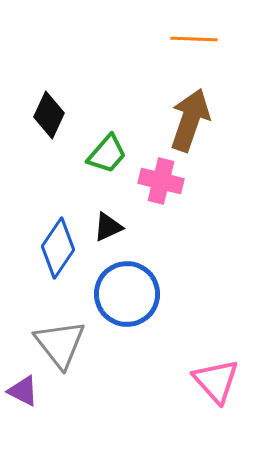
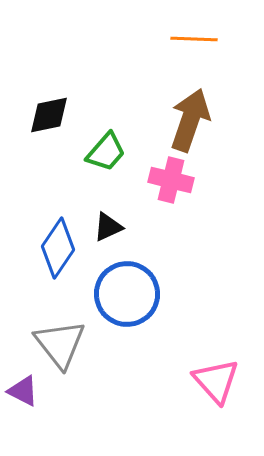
black diamond: rotated 54 degrees clockwise
green trapezoid: moved 1 px left, 2 px up
pink cross: moved 10 px right, 1 px up
